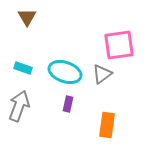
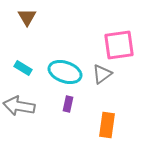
cyan rectangle: rotated 12 degrees clockwise
gray arrow: rotated 100 degrees counterclockwise
